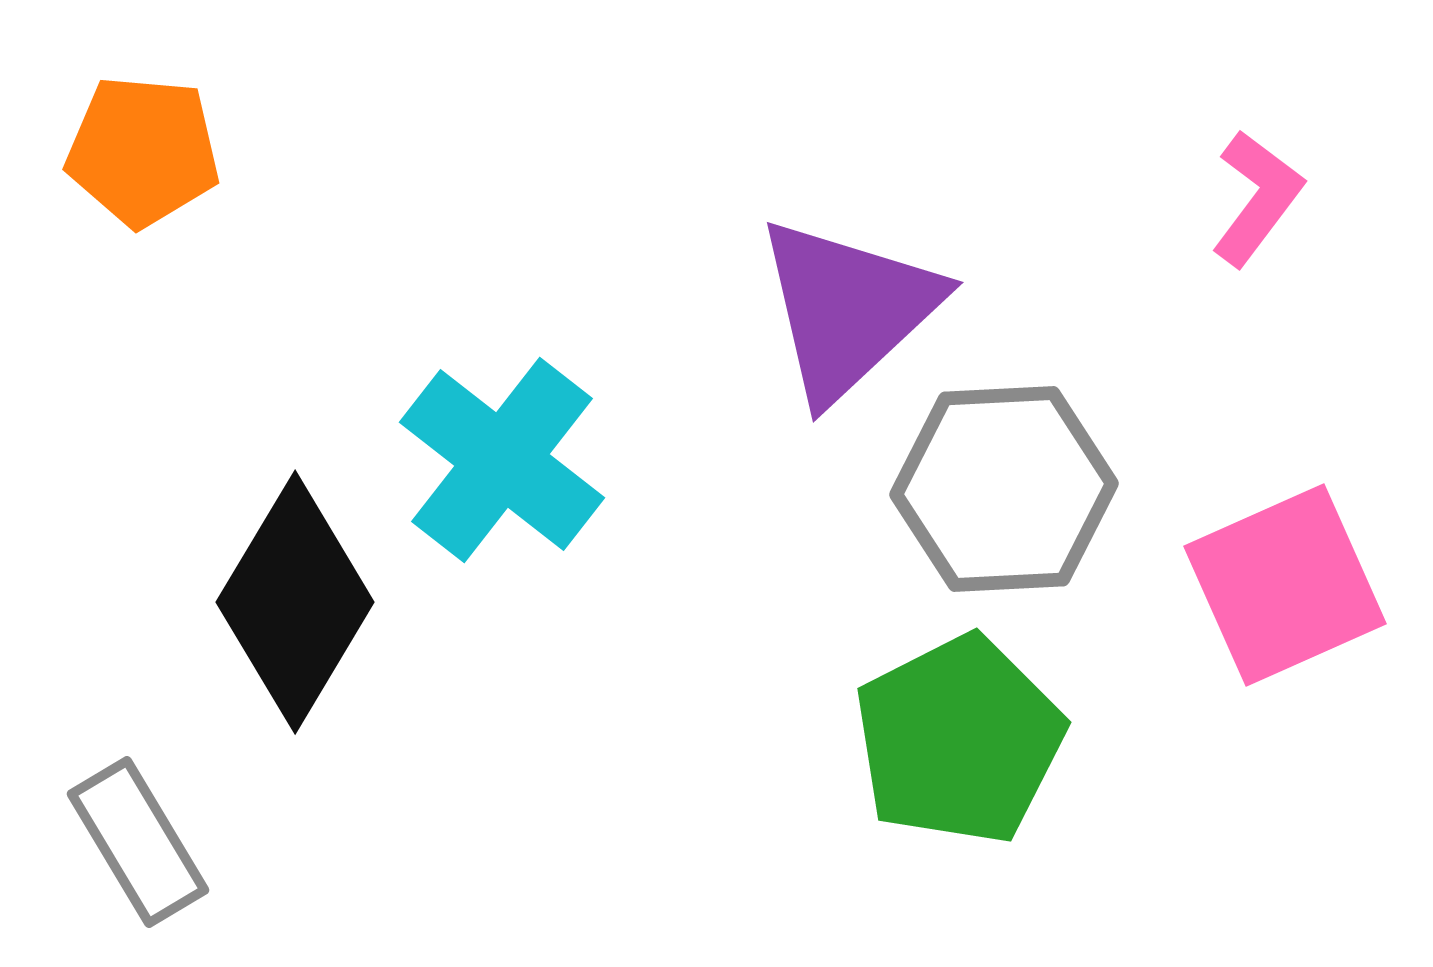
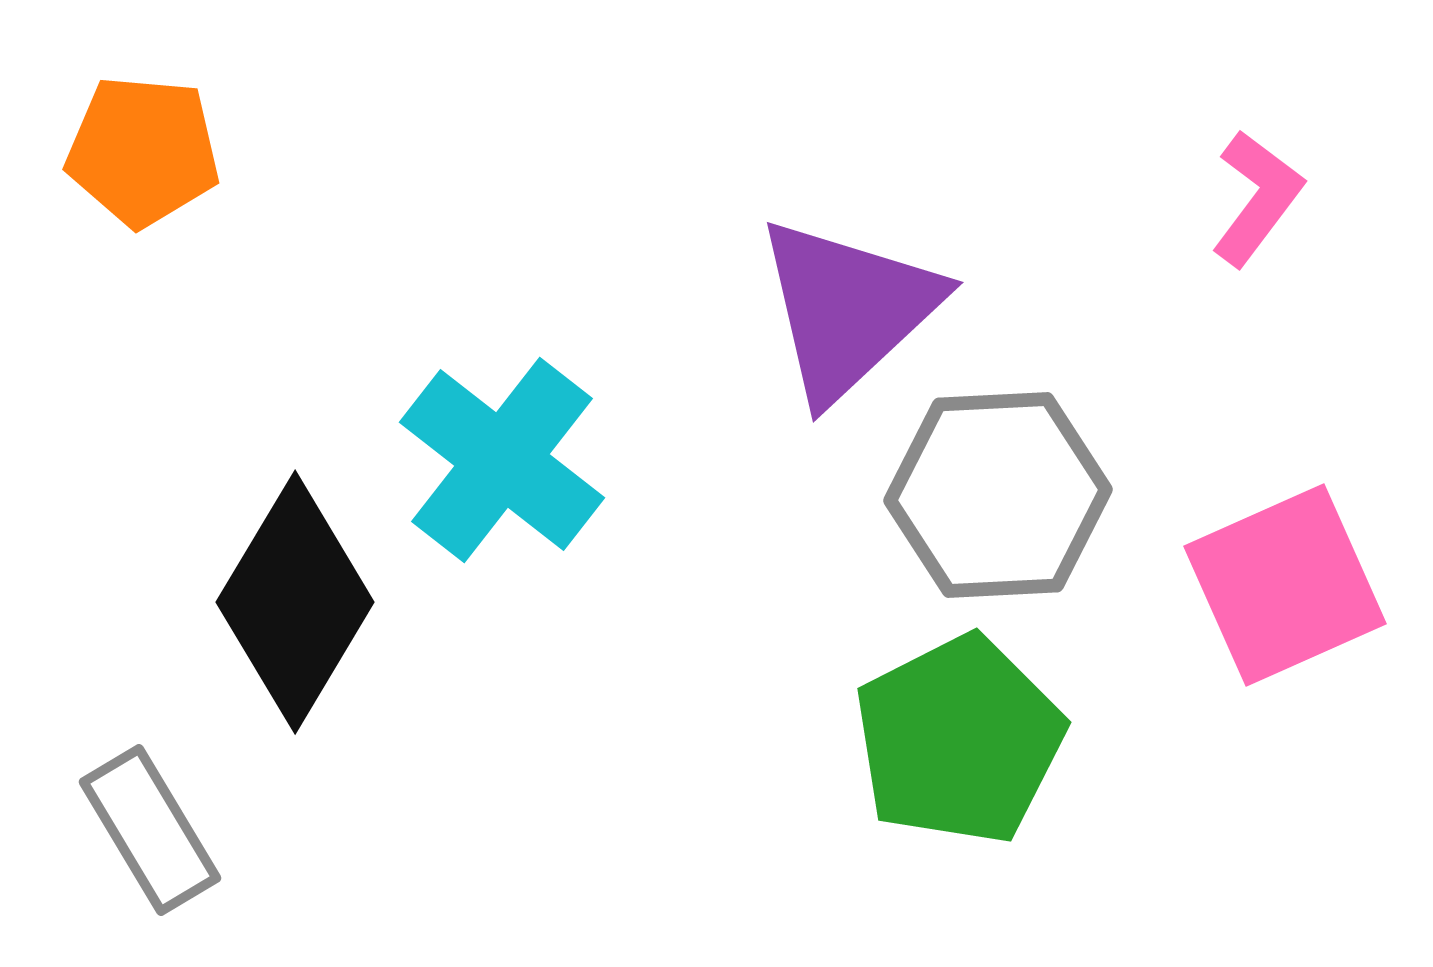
gray hexagon: moved 6 px left, 6 px down
gray rectangle: moved 12 px right, 12 px up
